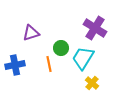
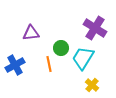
purple triangle: rotated 12 degrees clockwise
blue cross: rotated 18 degrees counterclockwise
yellow cross: moved 2 px down
